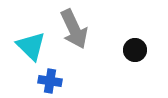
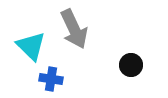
black circle: moved 4 px left, 15 px down
blue cross: moved 1 px right, 2 px up
